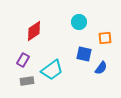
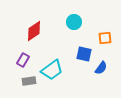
cyan circle: moved 5 px left
gray rectangle: moved 2 px right
